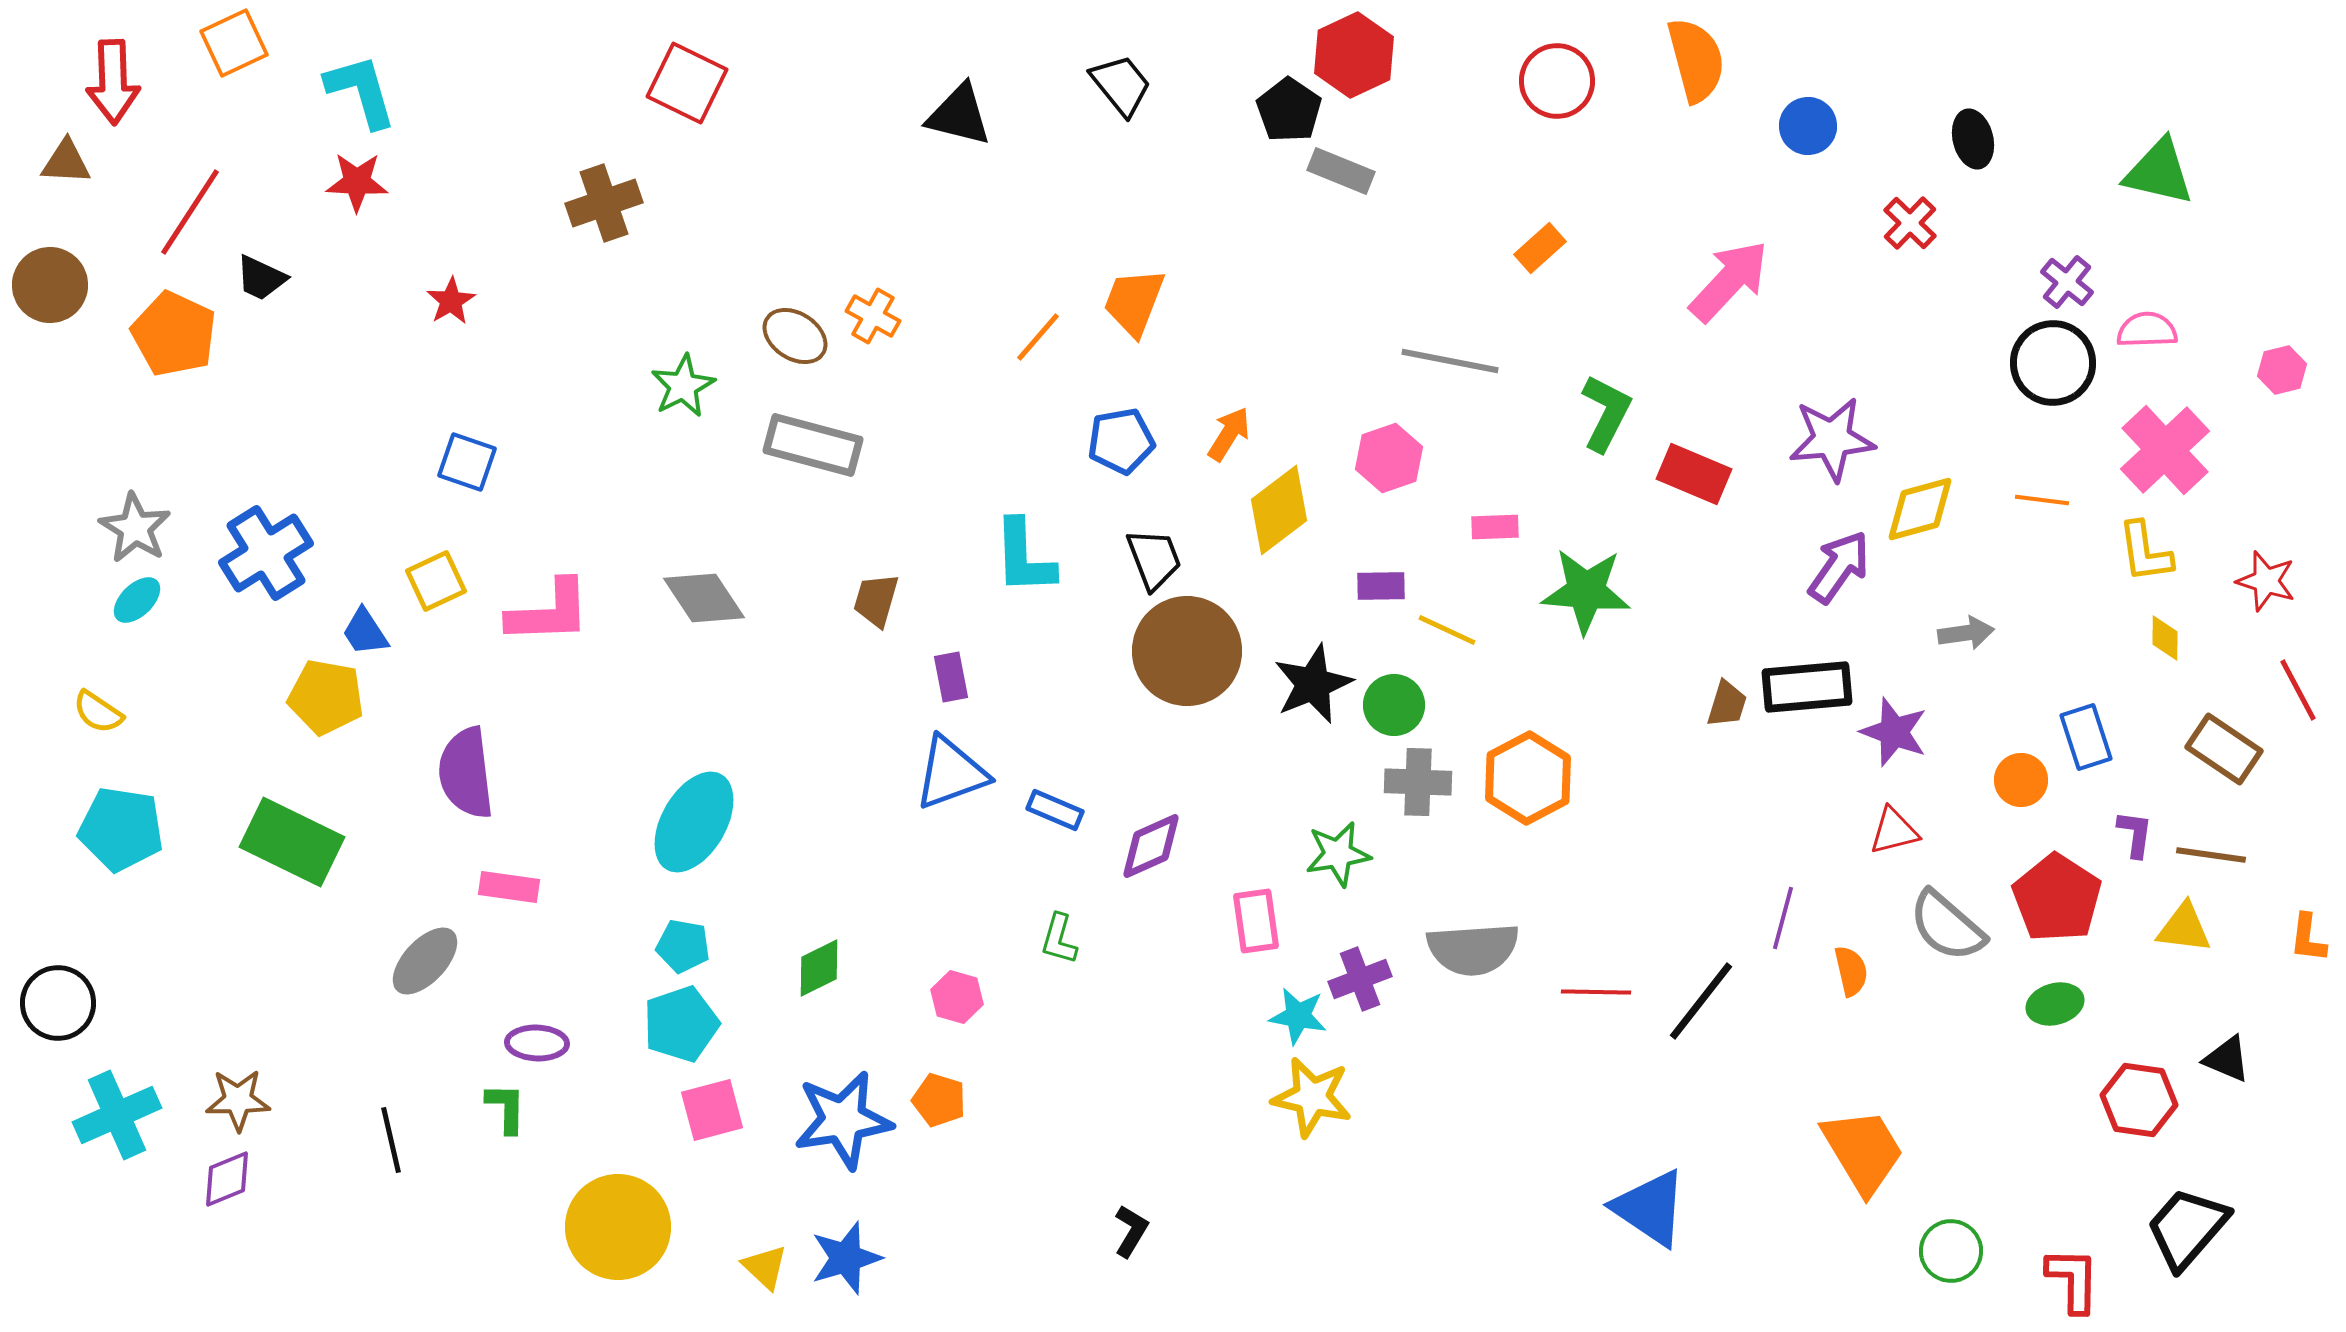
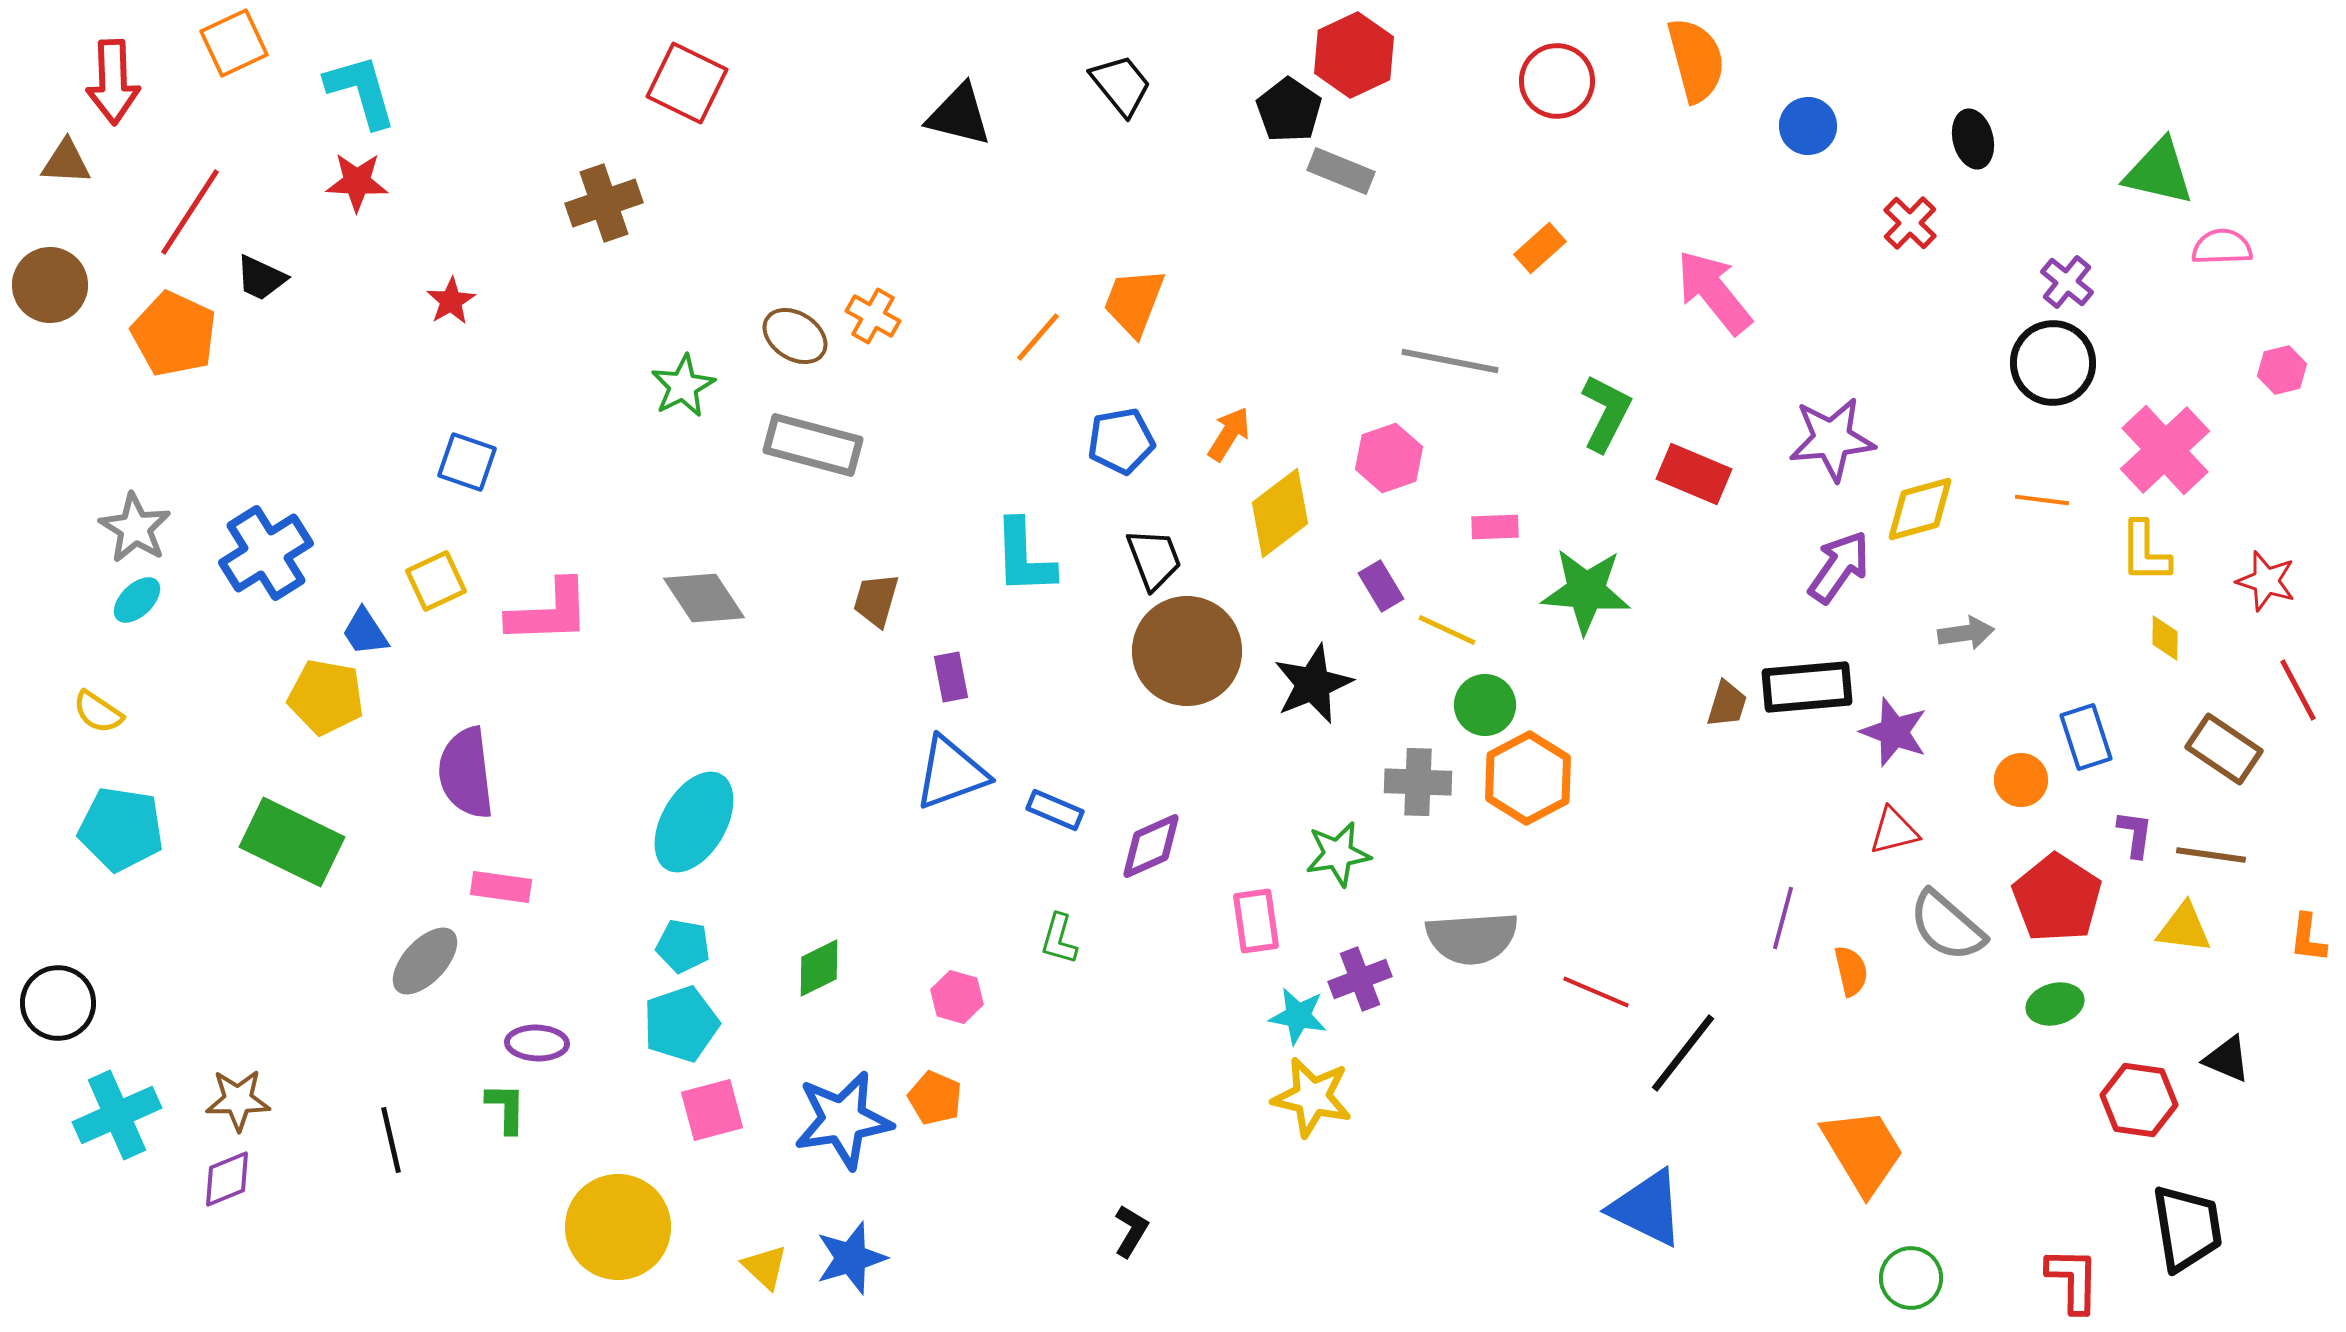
pink arrow at (1729, 281): moved 15 px left, 11 px down; rotated 82 degrees counterclockwise
pink semicircle at (2147, 330): moved 75 px right, 83 px up
yellow diamond at (1279, 510): moved 1 px right, 3 px down
yellow L-shape at (2145, 552): rotated 8 degrees clockwise
purple rectangle at (1381, 586): rotated 60 degrees clockwise
green circle at (1394, 705): moved 91 px right
pink rectangle at (509, 887): moved 8 px left
gray semicircle at (1473, 949): moved 1 px left, 11 px up
red line at (1596, 992): rotated 22 degrees clockwise
black line at (1701, 1001): moved 18 px left, 52 px down
orange pentagon at (939, 1100): moved 4 px left, 2 px up; rotated 6 degrees clockwise
blue triangle at (1650, 1208): moved 3 px left; rotated 8 degrees counterclockwise
black trapezoid at (2187, 1228): rotated 130 degrees clockwise
green circle at (1951, 1251): moved 40 px left, 27 px down
blue star at (846, 1258): moved 5 px right
